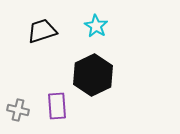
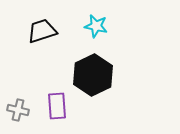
cyan star: rotated 20 degrees counterclockwise
